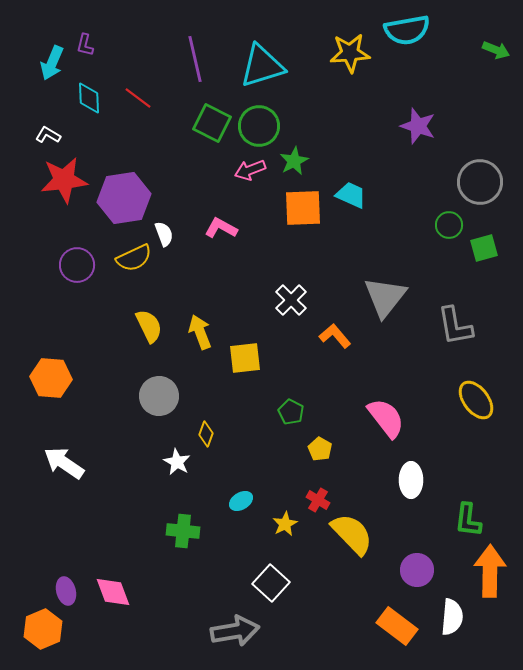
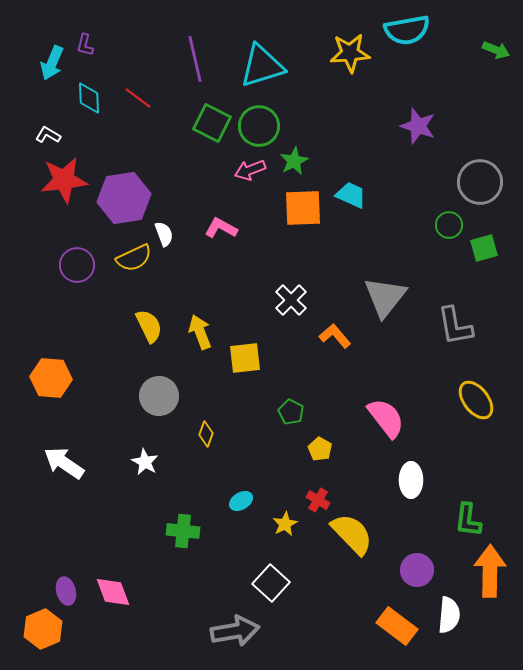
white star at (177, 462): moved 32 px left
white semicircle at (452, 617): moved 3 px left, 2 px up
